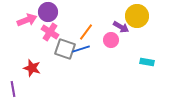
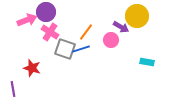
purple circle: moved 2 px left
